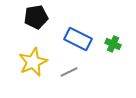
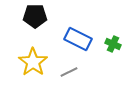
black pentagon: moved 1 px left, 1 px up; rotated 10 degrees clockwise
yellow star: rotated 12 degrees counterclockwise
